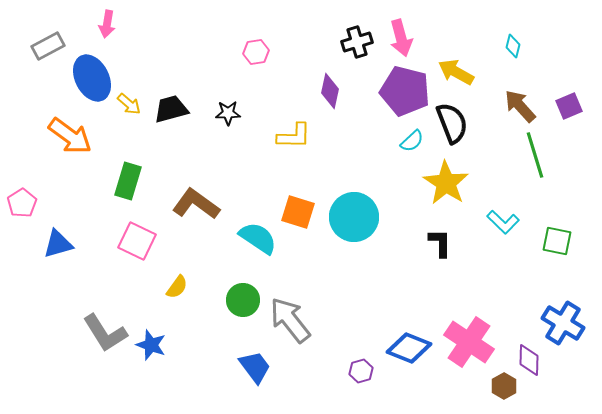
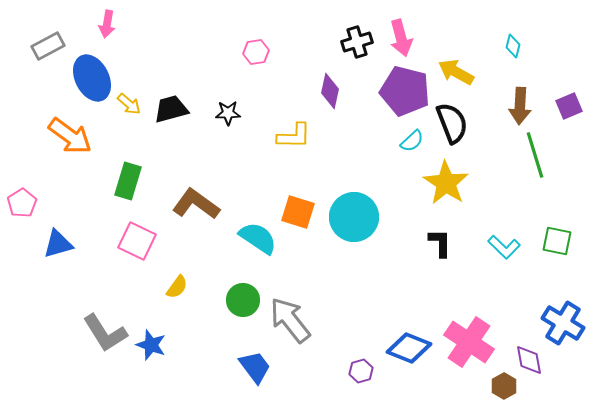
brown arrow at (520, 106): rotated 135 degrees counterclockwise
cyan L-shape at (503, 222): moved 1 px right, 25 px down
purple diamond at (529, 360): rotated 12 degrees counterclockwise
